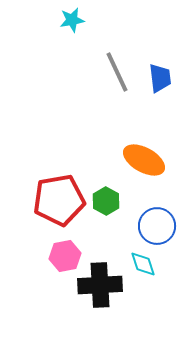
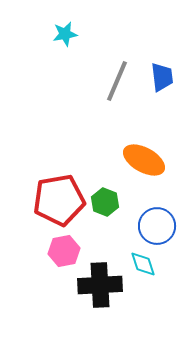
cyan star: moved 7 px left, 14 px down
gray line: moved 9 px down; rotated 48 degrees clockwise
blue trapezoid: moved 2 px right, 1 px up
green hexagon: moved 1 px left, 1 px down; rotated 8 degrees counterclockwise
pink hexagon: moved 1 px left, 5 px up
